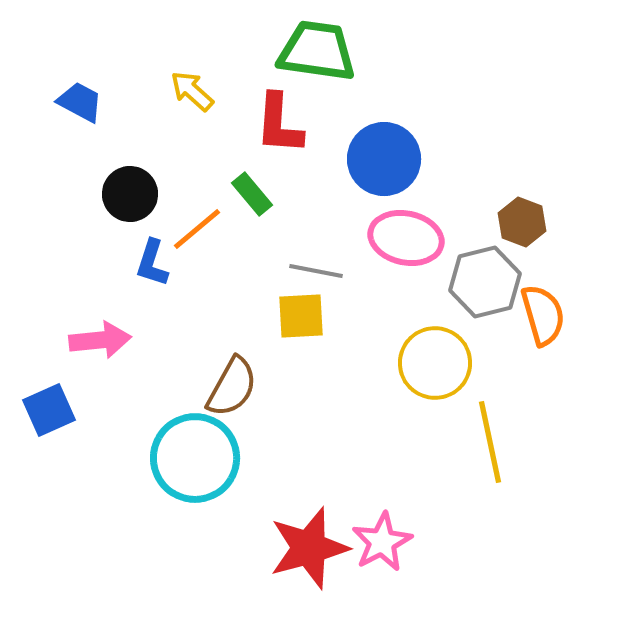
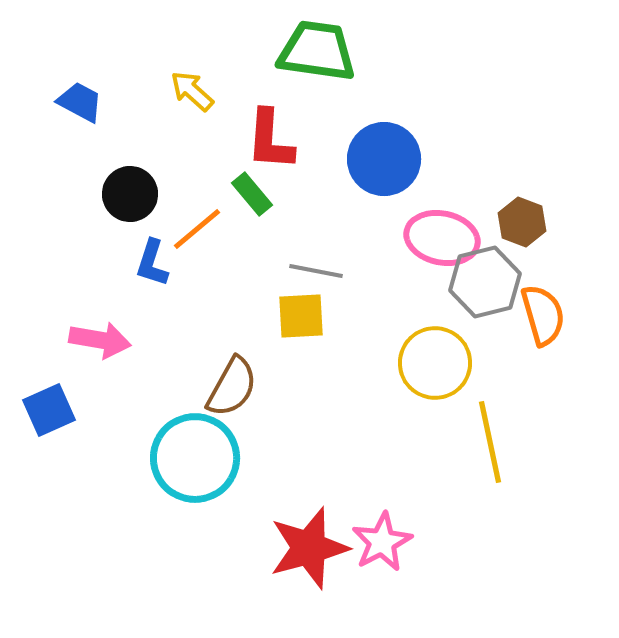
red L-shape: moved 9 px left, 16 px down
pink ellipse: moved 36 px right
pink arrow: rotated 16 degrees clockwise
